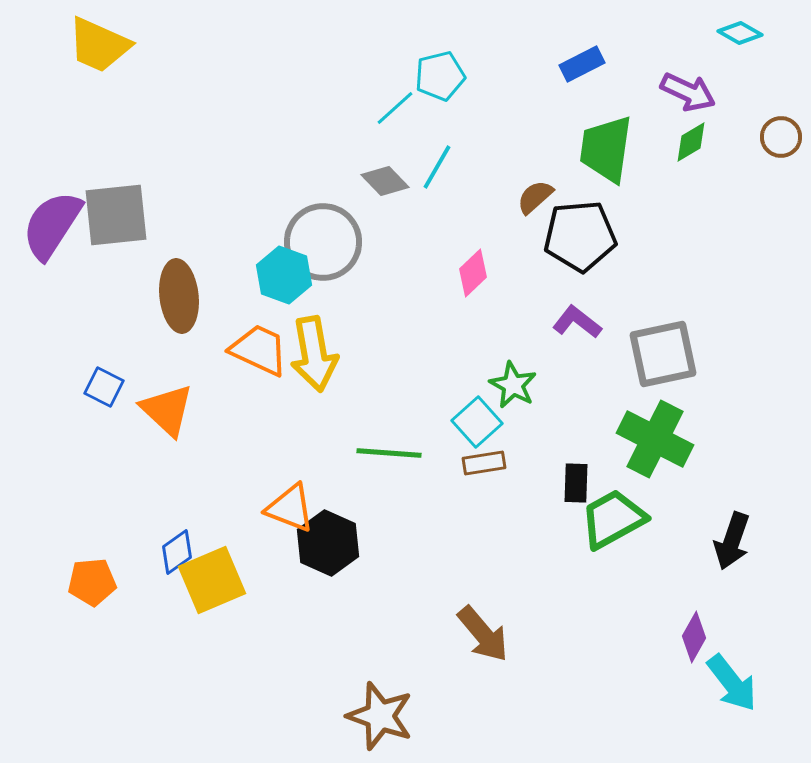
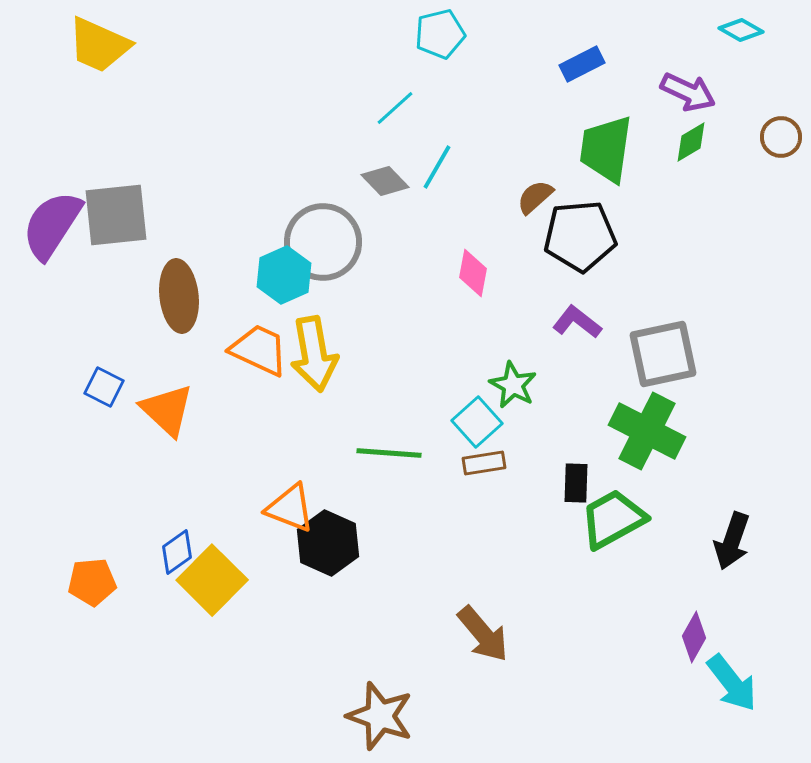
cyan diamond at (740, 33): moved 1 px right, 3 px up
cyan pentagon at (440, 76): moved 42 px up
pink diamond at (473, 273): rotated 36 degrees counterclockwise
cyan hexagon at (284, 275): rotated 16 degrees clockwise
green cross at (655, 439): moved 8 px left, 8 px up
yellow square at (212, 580): rotated 22 degrees counterclockwise
